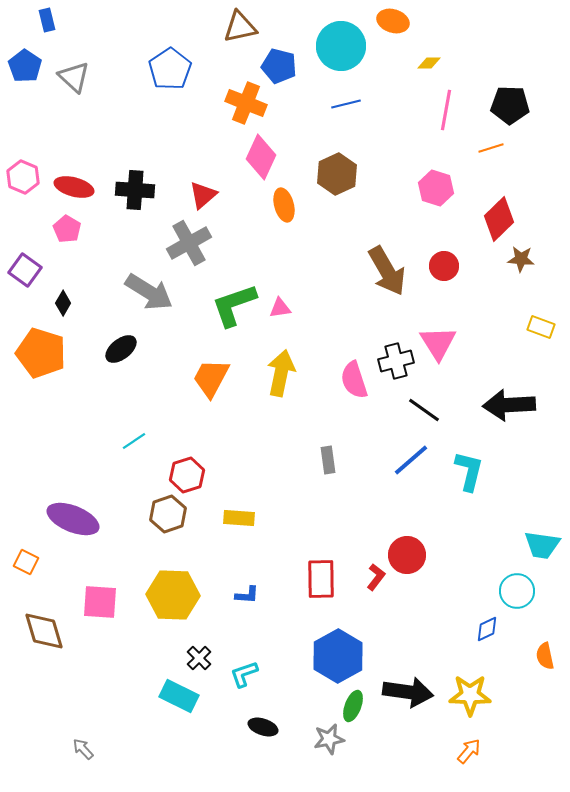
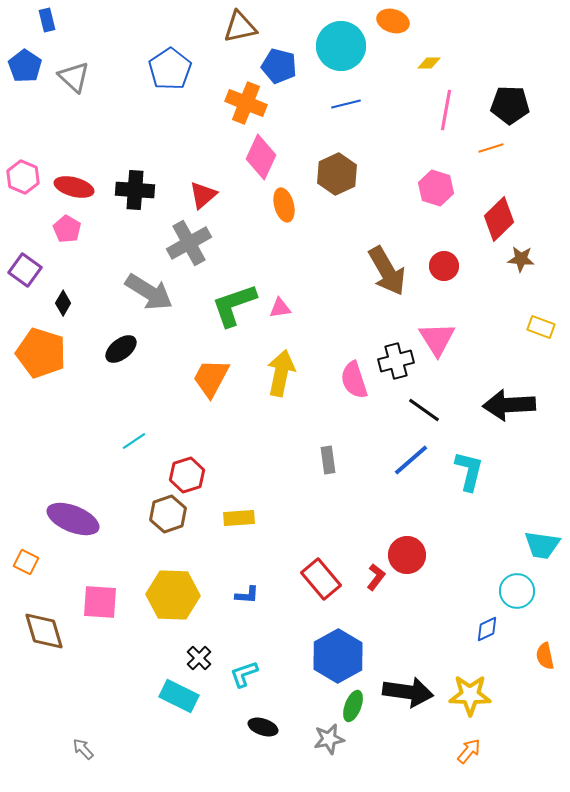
pink triangle at (438, 343): moved 1 px left, 4 px up
yellow rectangle at (239, 518): rotated 8 degrees counterclockwise
red rectangle at (321, 579): rotated 39 degrees counterclockwise
